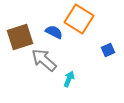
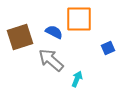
orange square: rotated 32 degrees counterclockwise
blue square: moved 2 px up
gray arrow: moved 7 px right
cyan arrow: moved 8 px right
